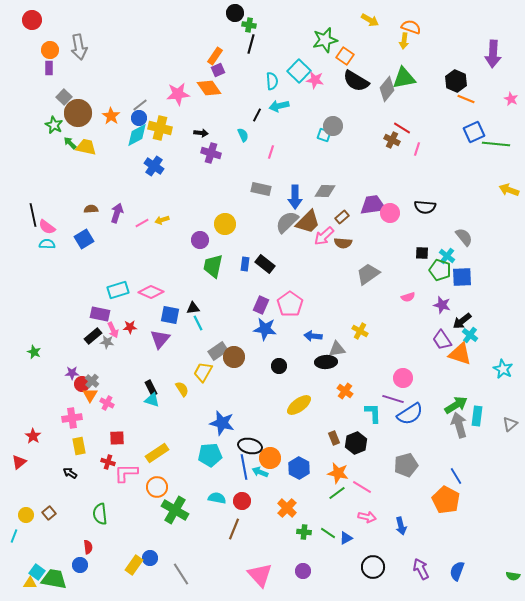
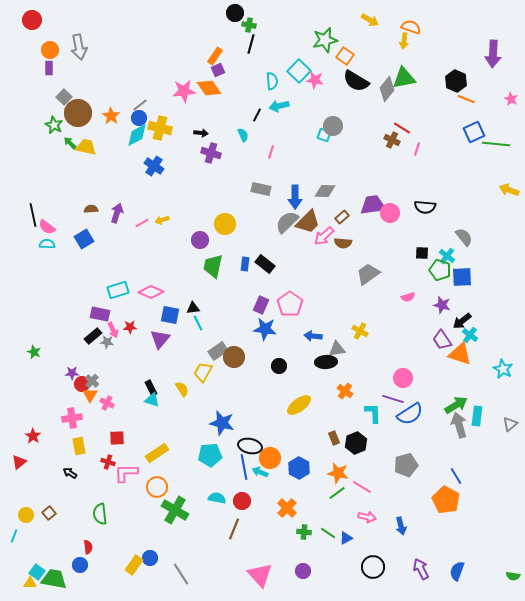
pink star at (178, 94): moved 6 px right, 3 px up
